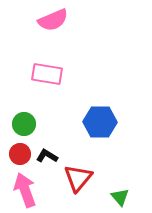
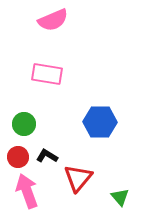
red circle: moved 2 px left, 3 px down
pink arrow: moved 2 px right, 1 px down
